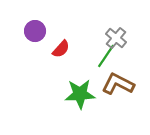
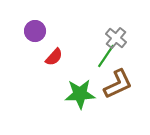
red semicircle: moved 7 px left, 8 px down
brown L-shape: rotated 128 degrees clockwise
